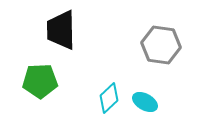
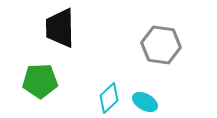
black trapezoid: moved 1 px left, 2 px up
